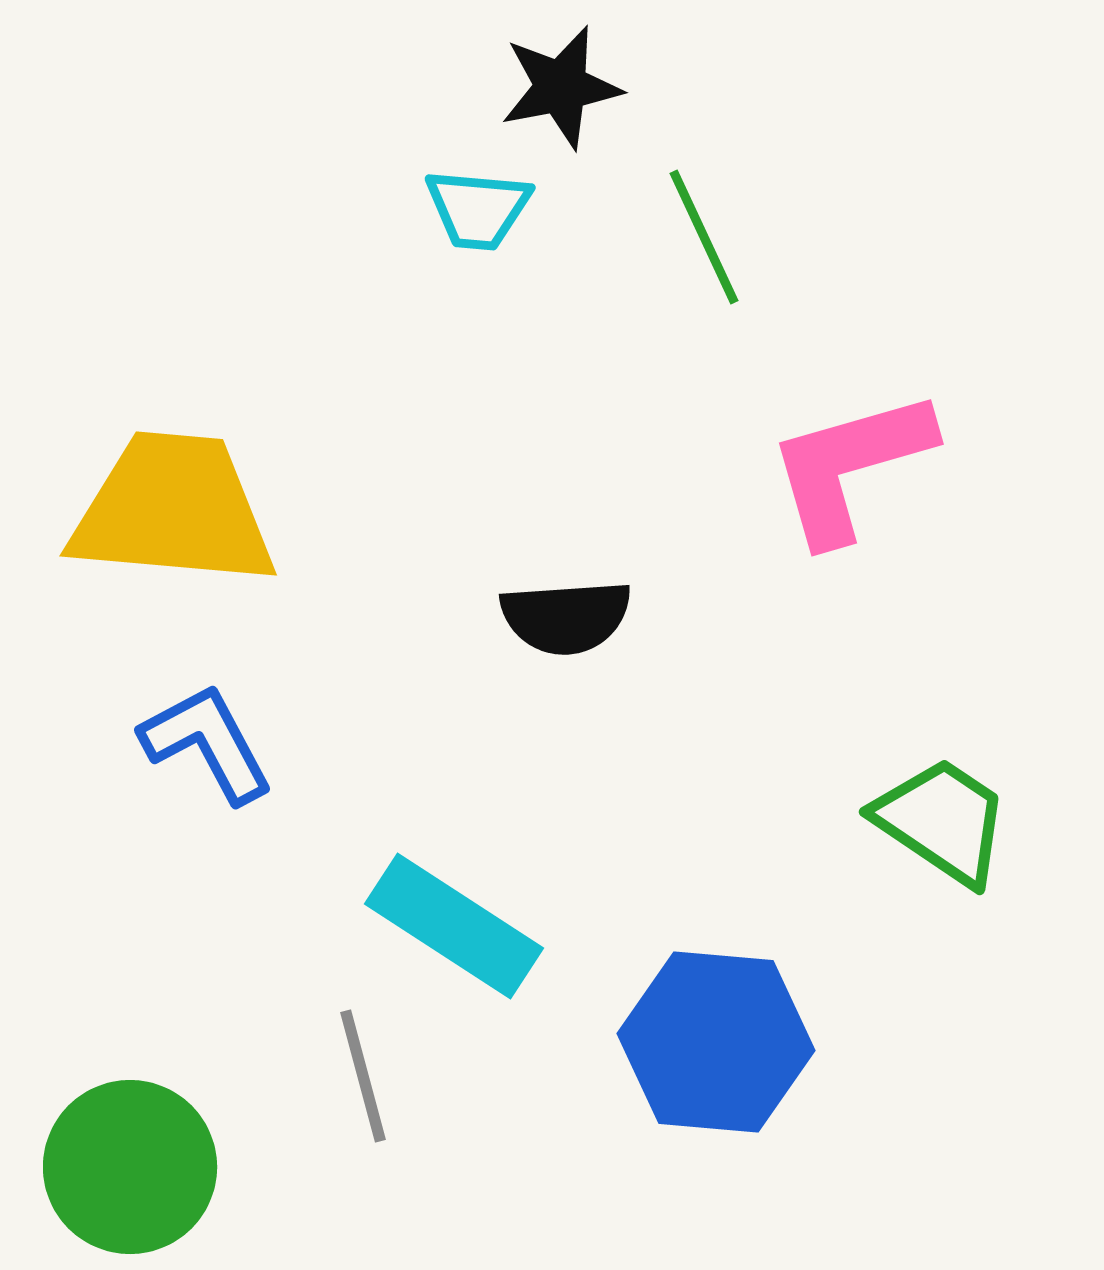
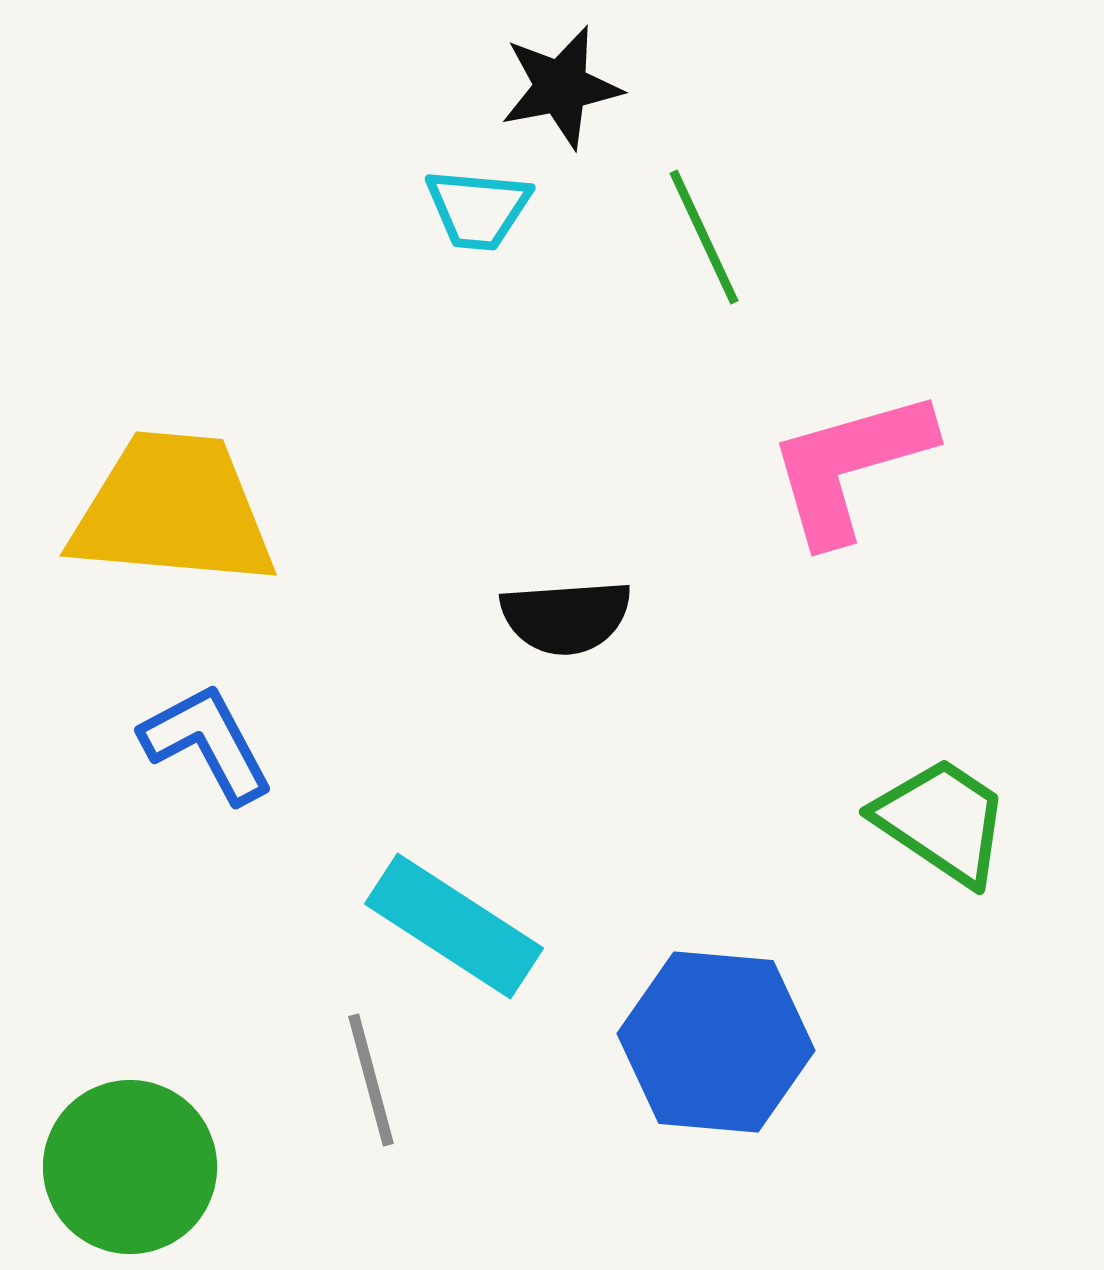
gray line: moved 8 px right, 4 px down
